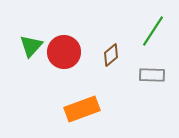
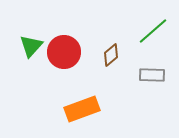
green line: rotated 16 degrees clockwise
